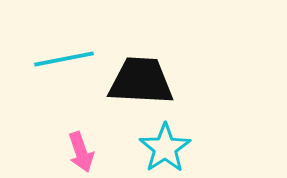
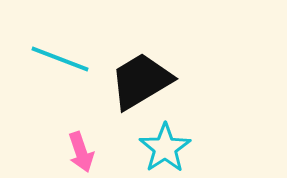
cyan line: moved 4 px left; rotated 32 degrees clockwise
black trapezoid: rotated 34 degrees counterclockwise
